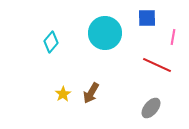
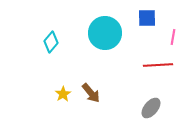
red line: moved 1 px right; rotated 28 degrees counterclockwise
brown arrow: rotated 70 degrees counterclockwise
